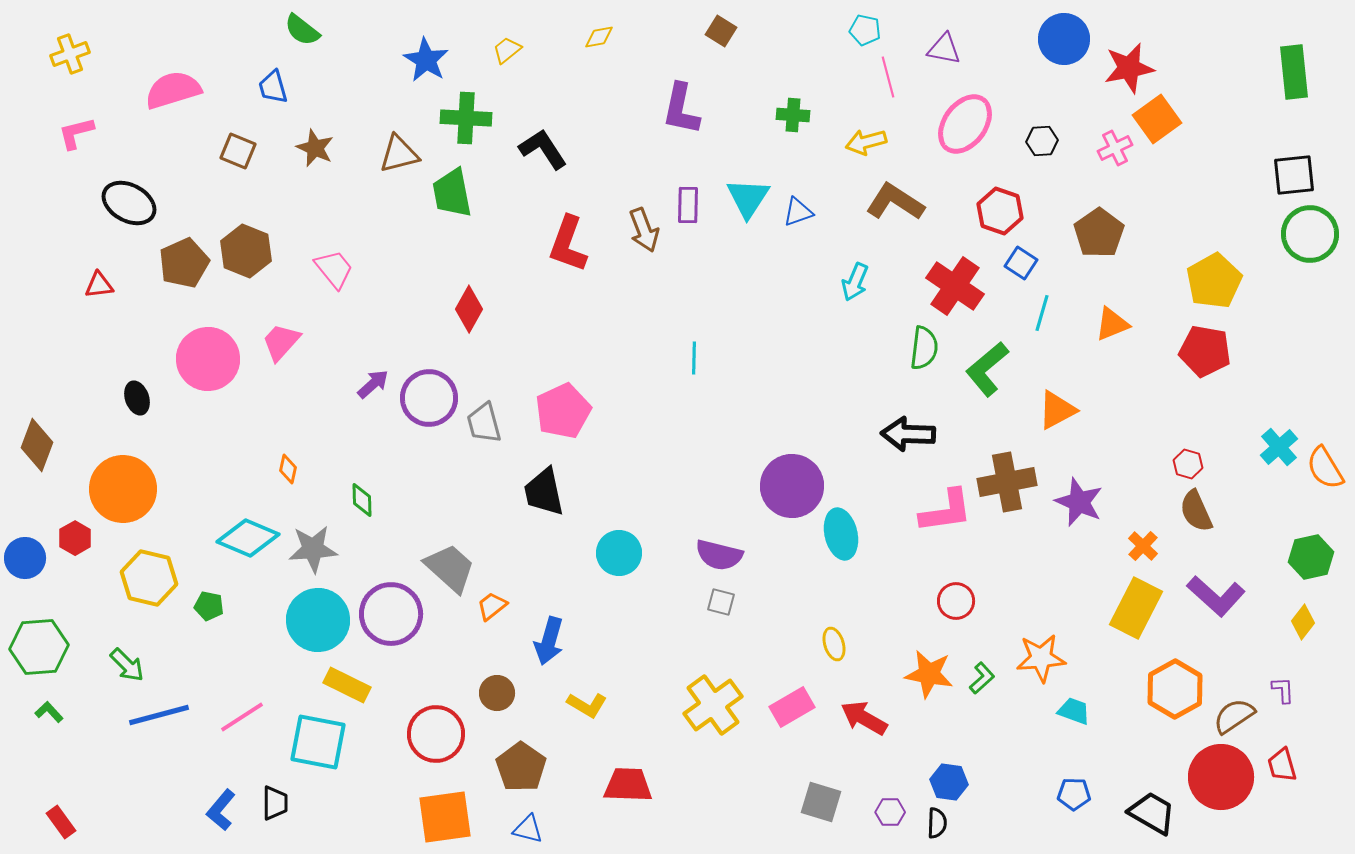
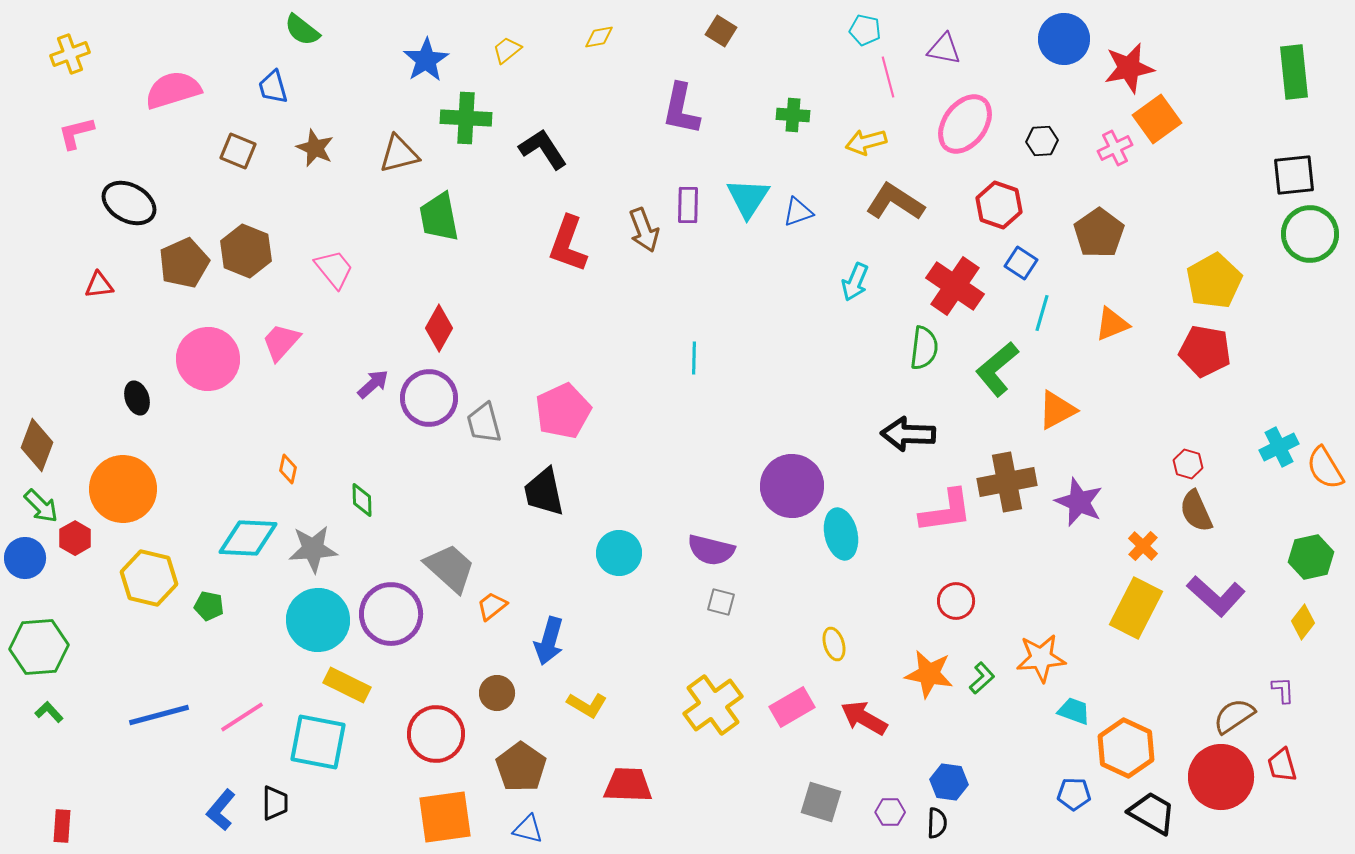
blue star at (426, 60): rotated 9 degrees clockwise
green trapezoid at (452, 193): moved 13 px left, 24 px down
red hexagon at (1000, 211): moved 1 px left, 6 px up
red diamond at (469, 309): moved 30 px left, 19 px down
green L-shape at (987, 369): moved 10 px right
cyan cross at (1279, 447): rotated 15 degrees clockwise
cyan diamond at (248, 538): rotated 20 degrees counterclockwise
purple semicircle at (719, 555): moved 8 px left, 5 px up
green arrow at (127, 665): moved 86 px left, 159 px up
orange hexagon at (1175, 689): moved 49 px left, 59 px down; rotated 6 degrees counterclockwise
red rectangle at (61, 822): moved 1 px right, 4 px down; rotated 40 degrees clockwise
